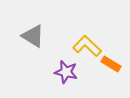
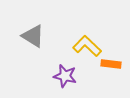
orange rectangle: rotated 24 degrees counterclockwise
purple star: moved 1 px left, 4 px down
